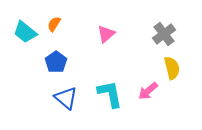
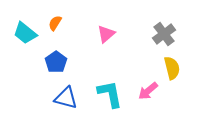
orange semicircle: moved 1 px right, 1 px up
cyan trapezoid: moved 1 px down
blue triangle: rotated 25 degrees counterclockwise
